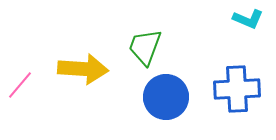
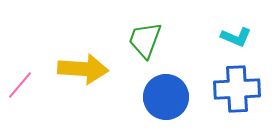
cyan L-shape: moved 12 px left, 18 px down
green trapezoid: moved 7 px up
